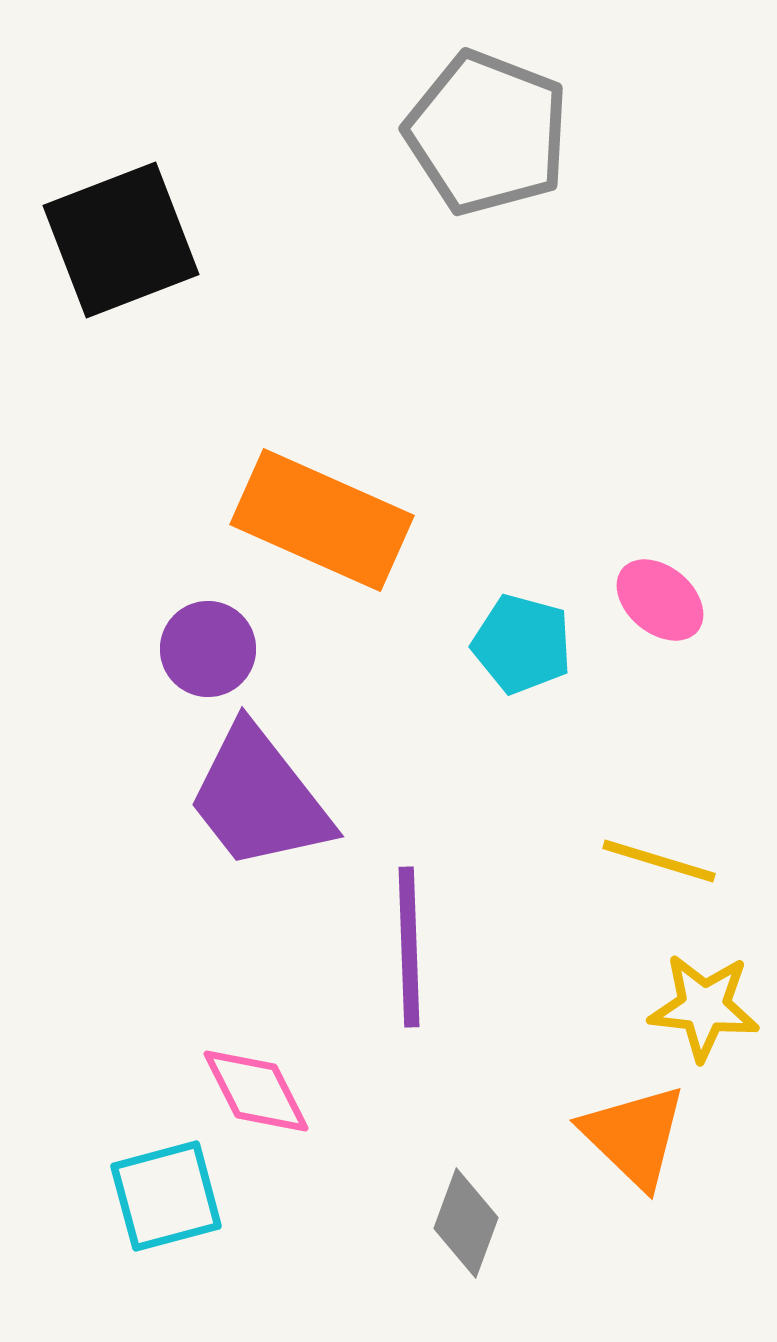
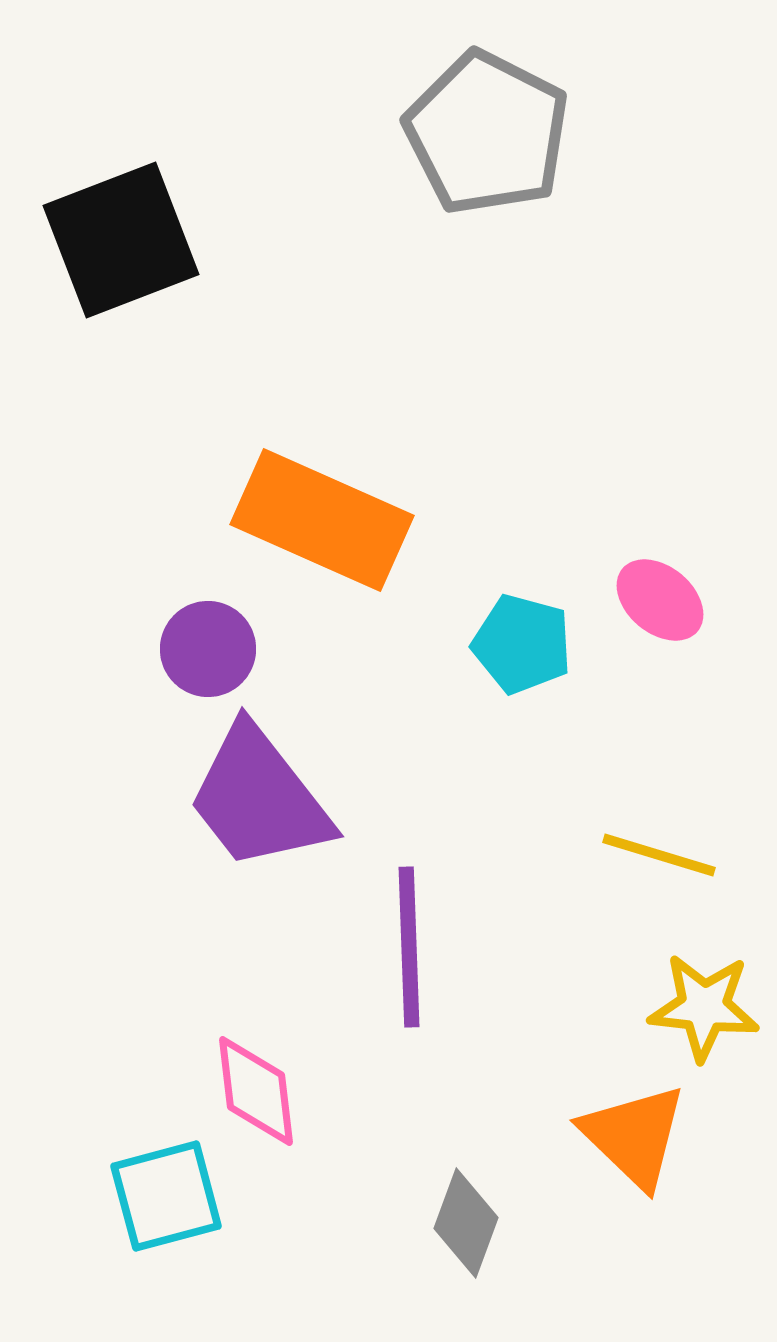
gray pentagon: rotated 6 degrees clockwise
yellow line: moved 6 px up
pink diamond: rotated 20 degrees clockwise
